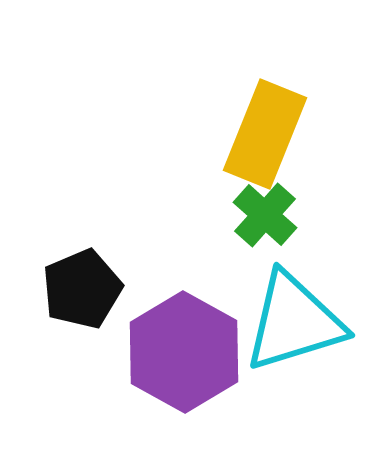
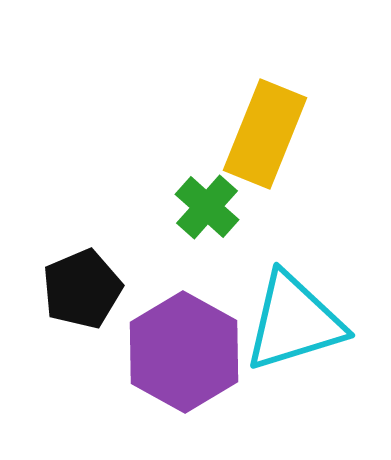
green cross: moved 58 px left, 8 px up
